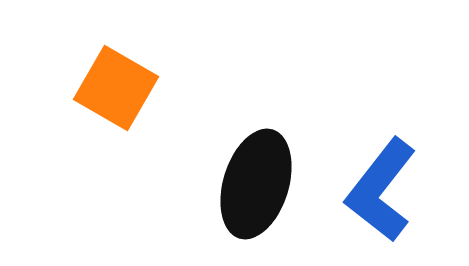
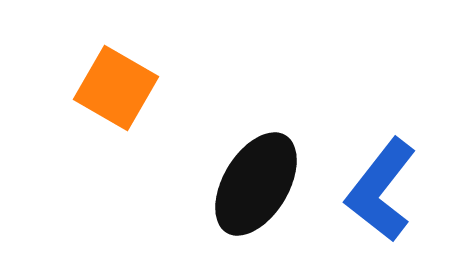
black ellipse: rotated 14 degrees clockwise
